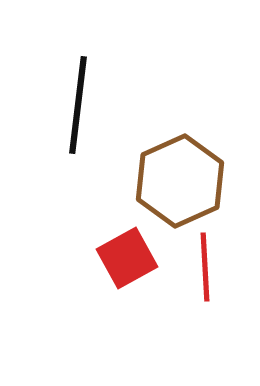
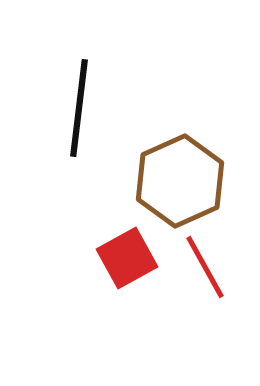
black line: moved 1 px right, 3 px down
red line: rotated 26 degrees counterclockwise
